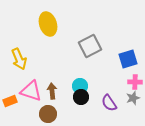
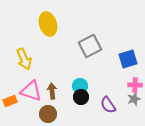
yellow arrow: moved 5 px right
pink cross: moved 3 px down
gray star: moved 1 px right, 1 px down
purple semicircle: moved 1 px left, 2 px down
